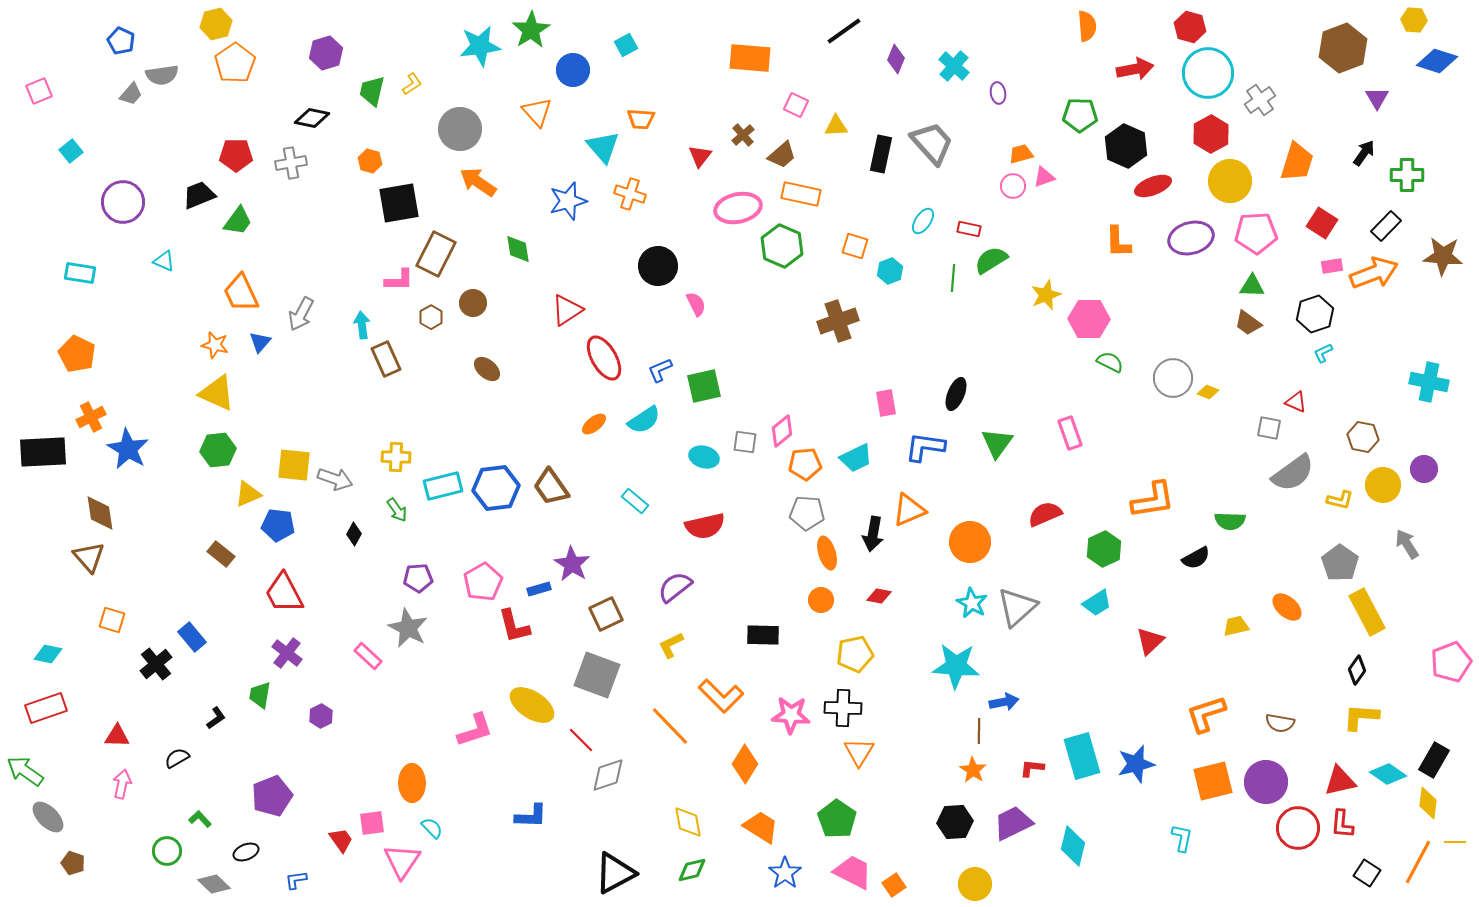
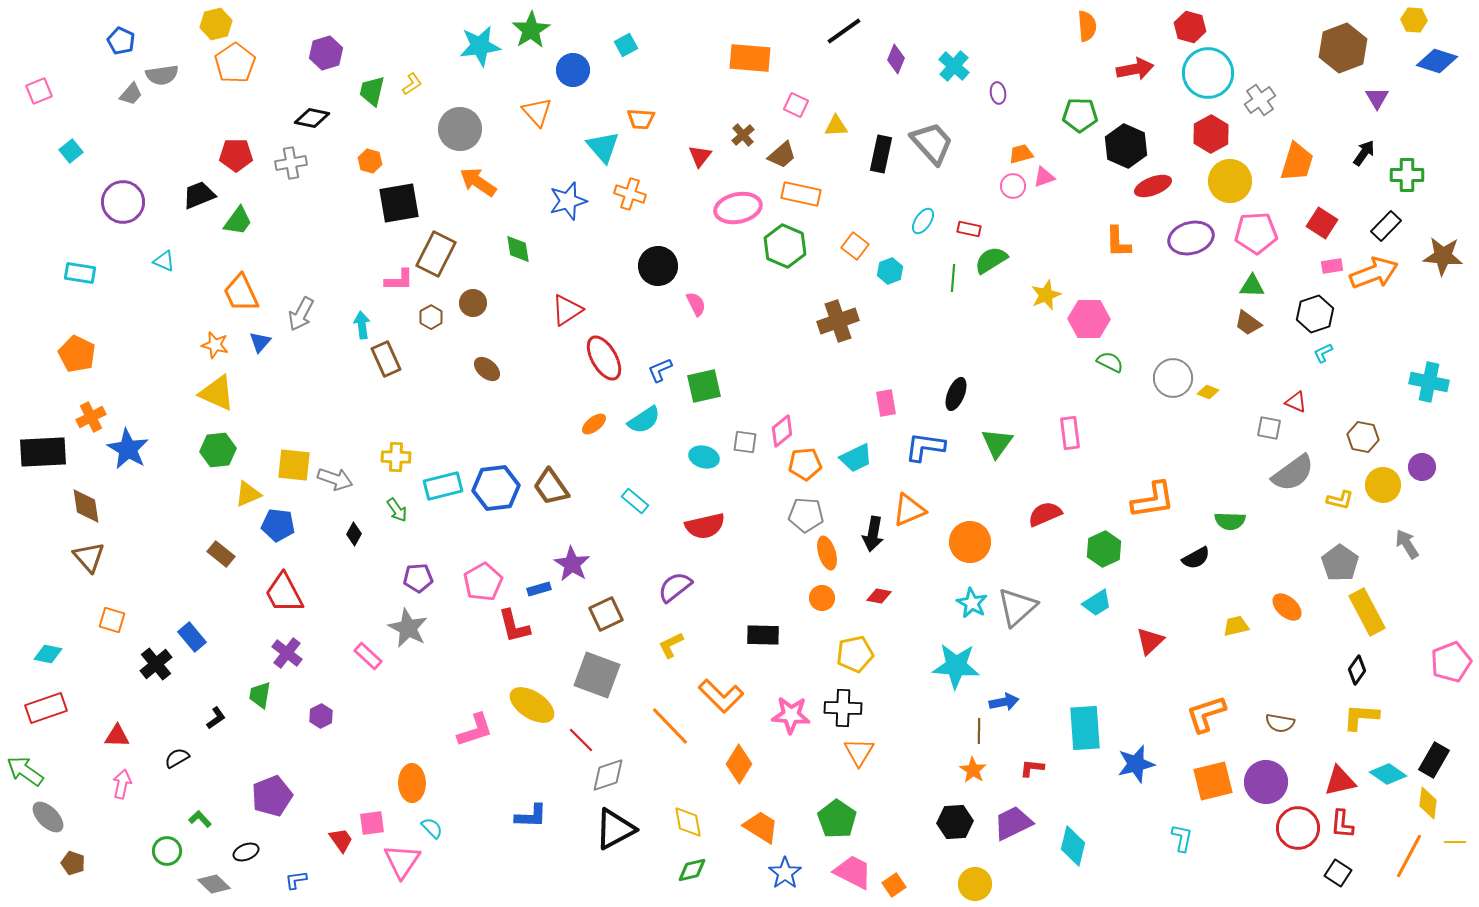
green hexagon at (782, 246): moved 3 px right
orange square at (855, 246): rotated 20 degrees clockwise
pink rectangle at (1070, 433): rotated 12 degrees clockwise
purple circle at (1424, 469): moved 2 px left, 2 px up
brown diamond at (100, 513): moved 14 px left, 7 px up
gray pentagon at (807, 513): moved 1 px left, 2 px down
orange circle at (821, 600): moved 1 px right, 2 px up
cyan rectangle at (1082, 756): moved 3 px right, 28 px up; rotated 12 degrees clockwise
orange diamond at (745, 764): moved 6 px left
orange line at (1418, 862): moved 9 px left, 6 px up
black triangle at (615, 873): moved 44 px up
black square at (1367, 873): moved 29 px left
